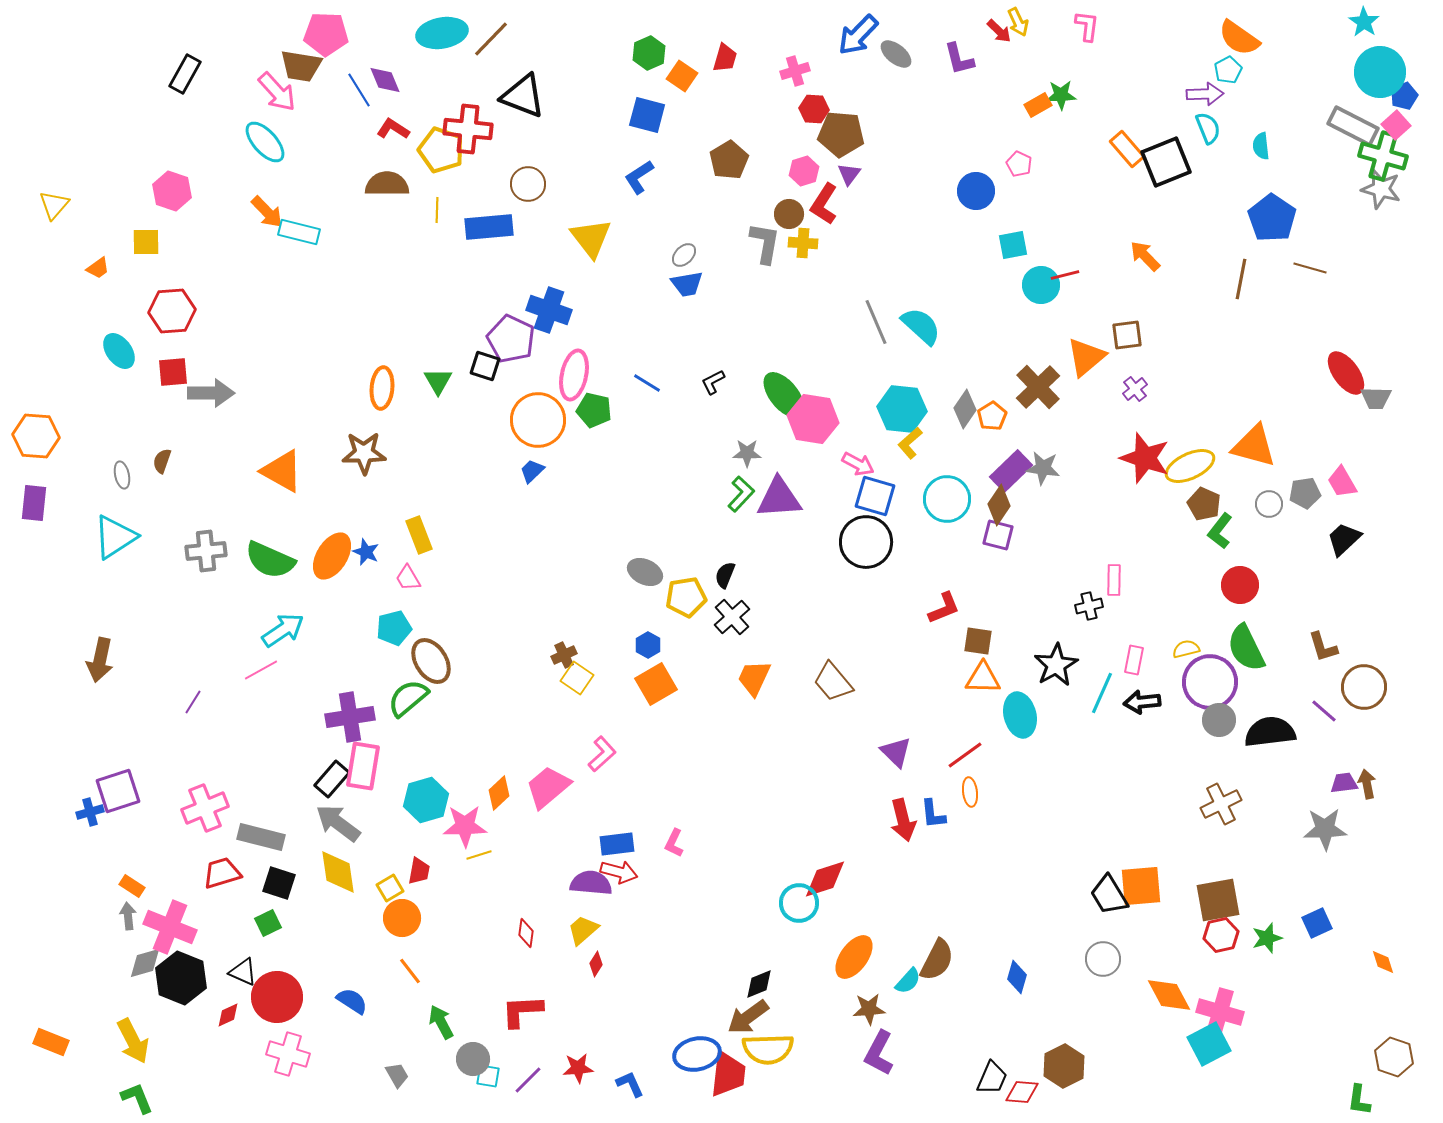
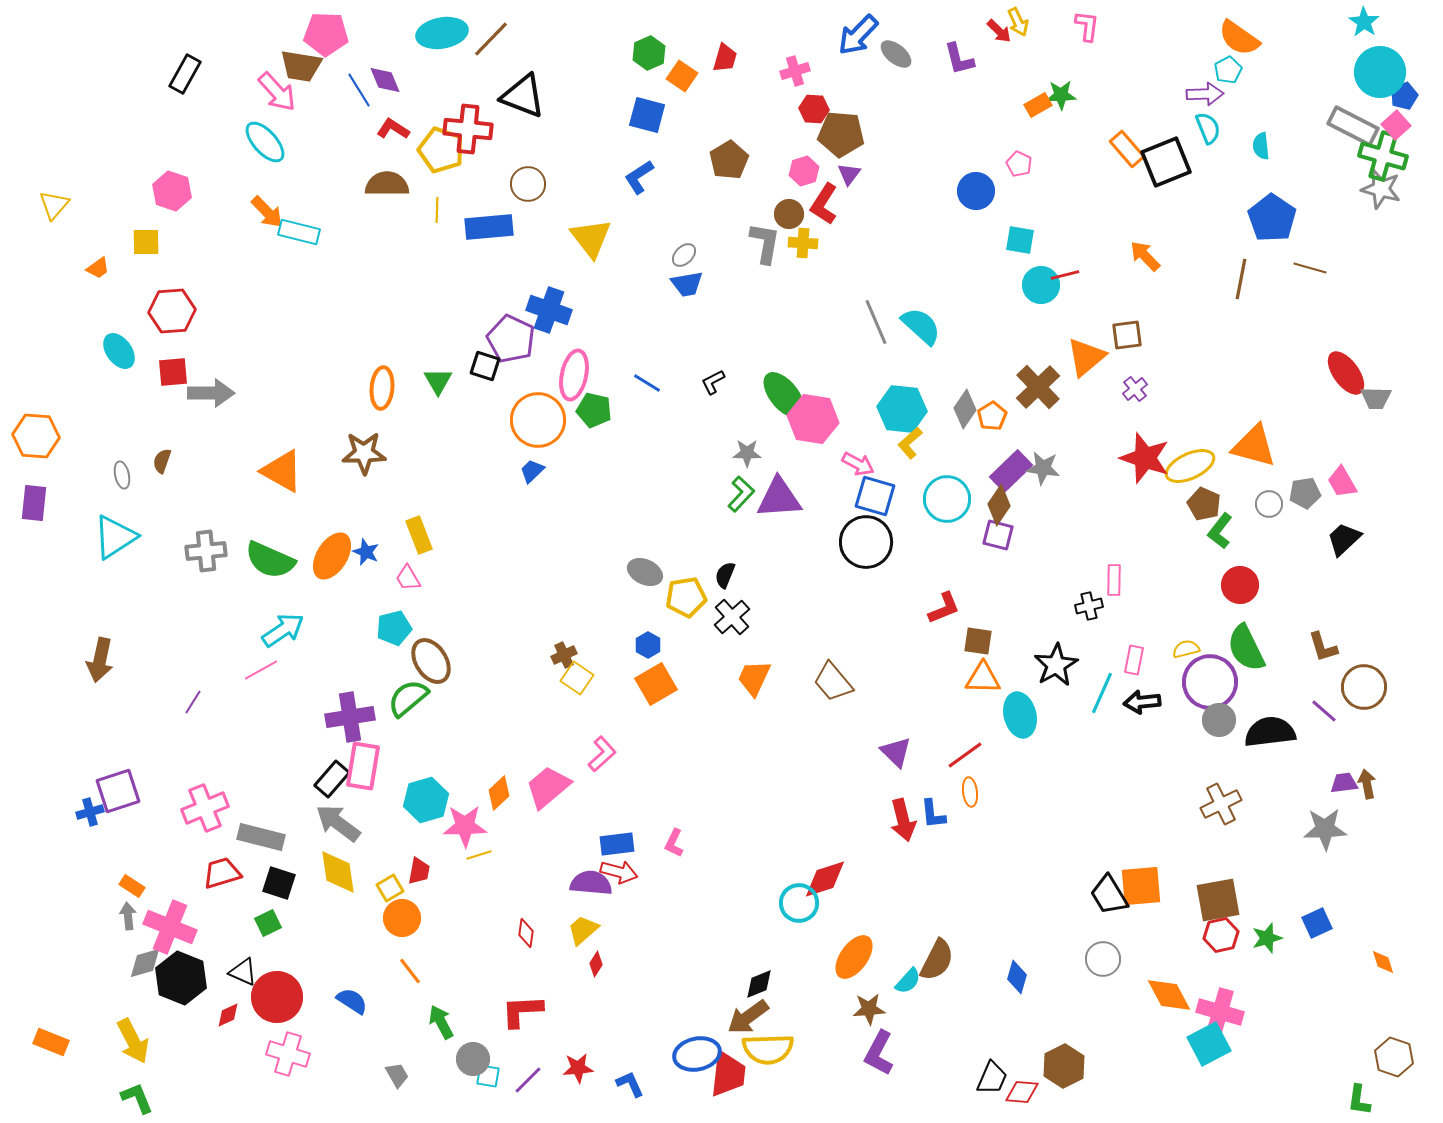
cyan square at (1013, 245): moved 7 px right, 5 px up; rotated 20 degrees clockwise
